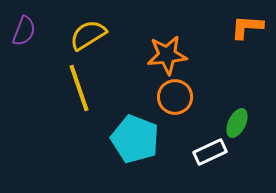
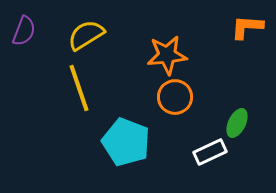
yellow semicircle: moved 2 px left
cyan pentagon: moved 9 px left, 3 px down
